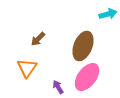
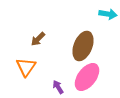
cyan arrow: rotated 24 degrees clockwise
orange triangle: moved 1 px left, 1 px up
